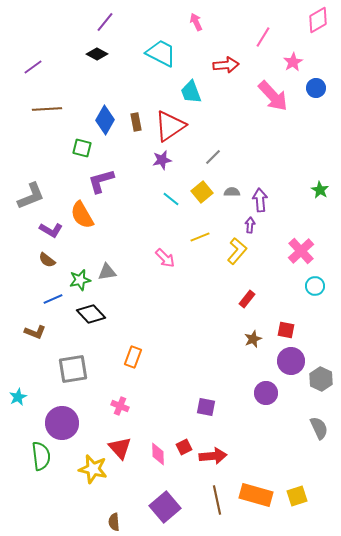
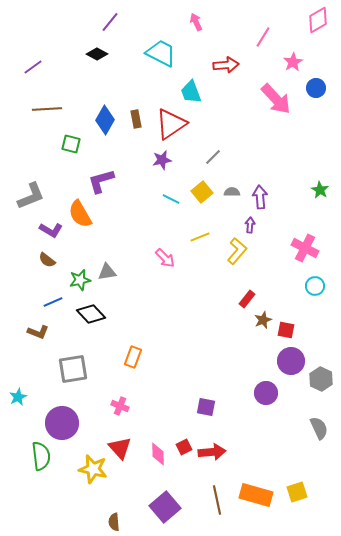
purple line at (105, 22): moved 5 px right
pink arrow at (273, 96): moved 3 px right, 3 px down
brown rectangle at (136, 122): moved 3 px up
red triangle at (170, 126): moved 1 px right, 2 px up
green square at (82, 148): moved 11 px left, 4 px up
cyan line at (171, 199): rotated 12 degrees counterclockwise
purple arrow at (260, 200): moved 3 px up
orange semicircle at (82, 215): moved 2 px left, 1 px up
pink cross at (301, 251): moved 4 px right, 3 px up; rotated 20 degrees counterclockwise
blue line at (53, 299): moved 3 px down
brown L-shape at (35, 332): moved 3 px right
brown star at (253, 339): moved 10 px right, 19 px up
red arrow at (213, 456): moved 1 px left, 4 px up
yellow square at (297, 496): moved 4 px up
